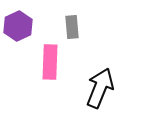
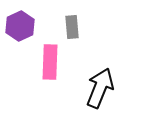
purple hexagon: moved 2 px right
